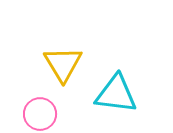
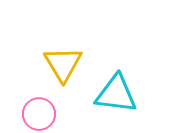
pink circle: moved 1 px left
